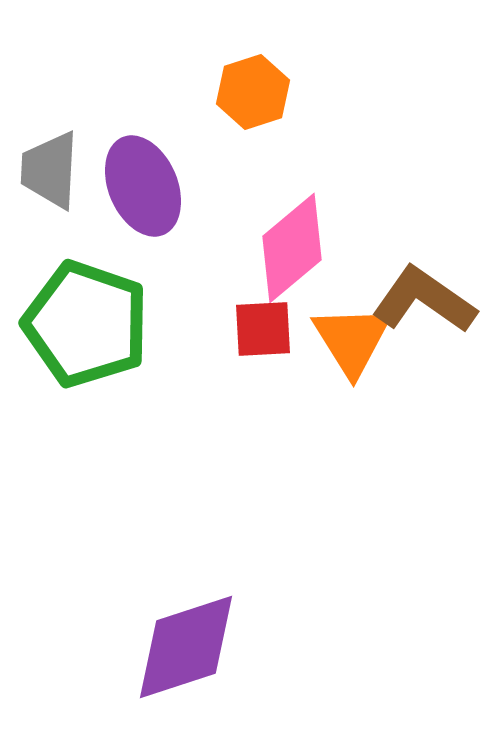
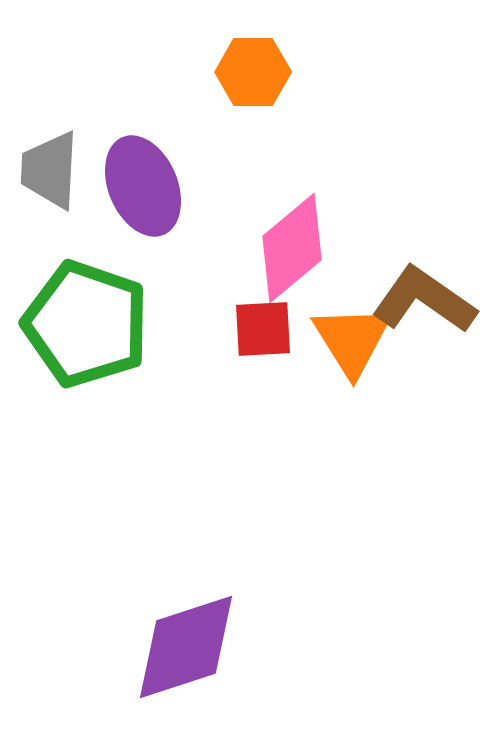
orange hexagon: moved 20 px up; rotated 18 degrees clockwise
